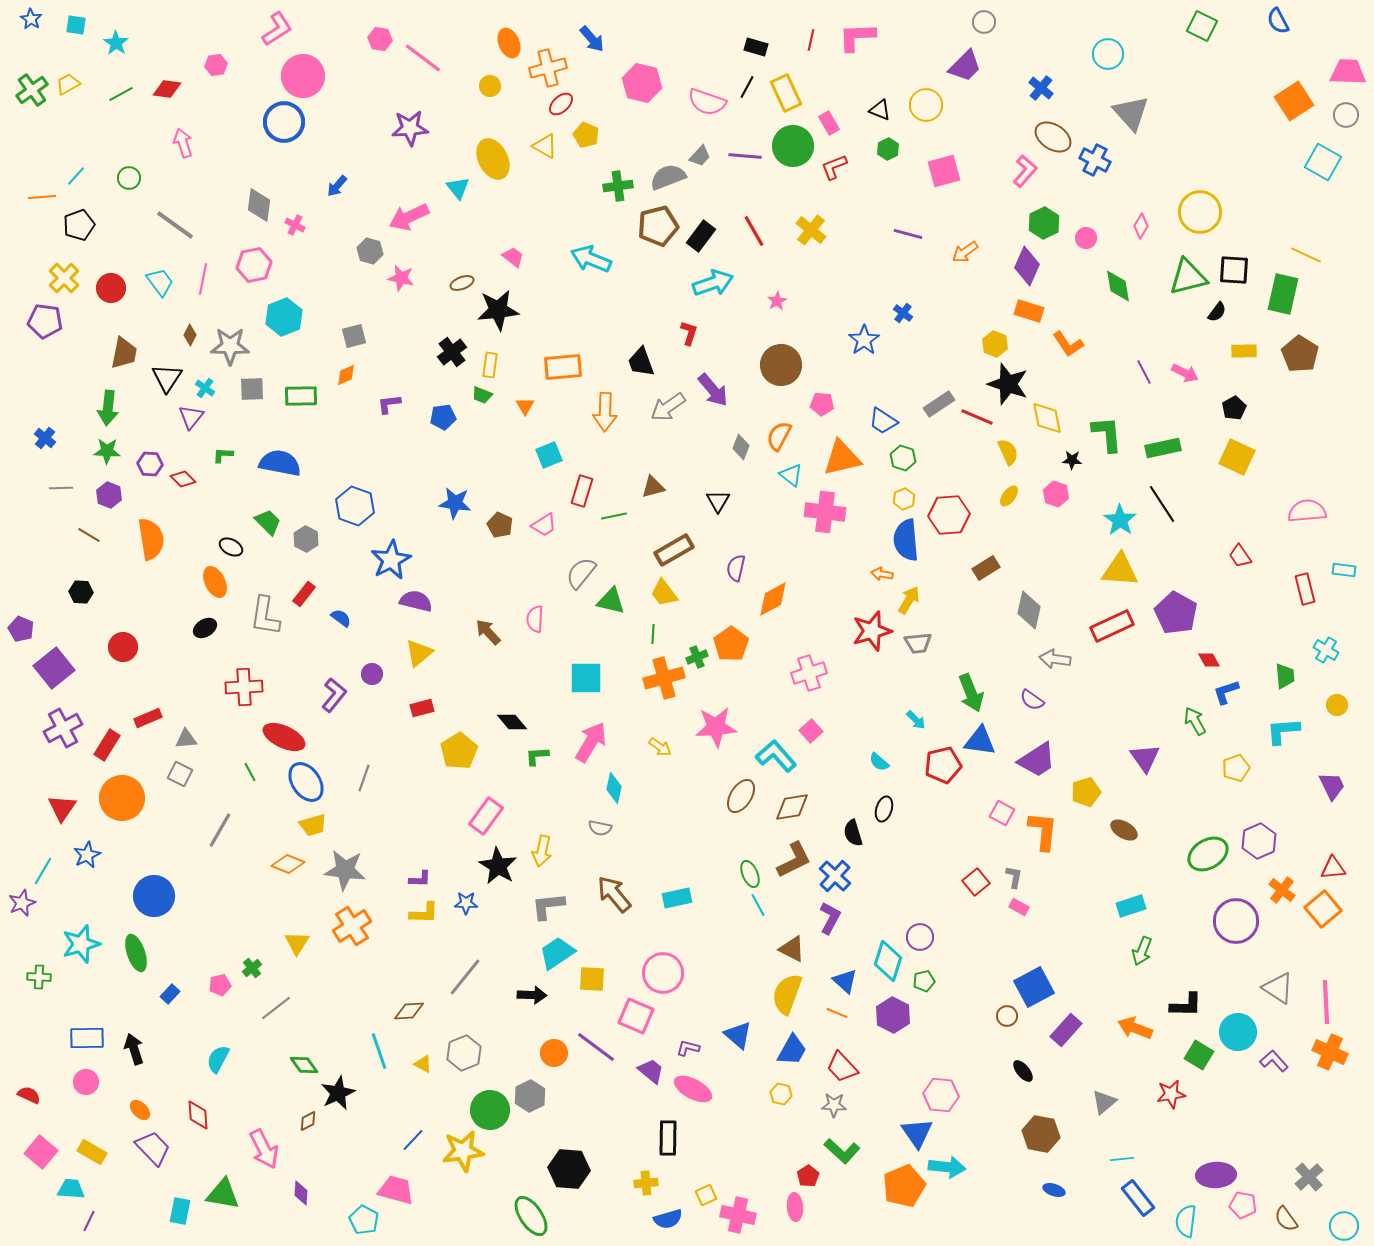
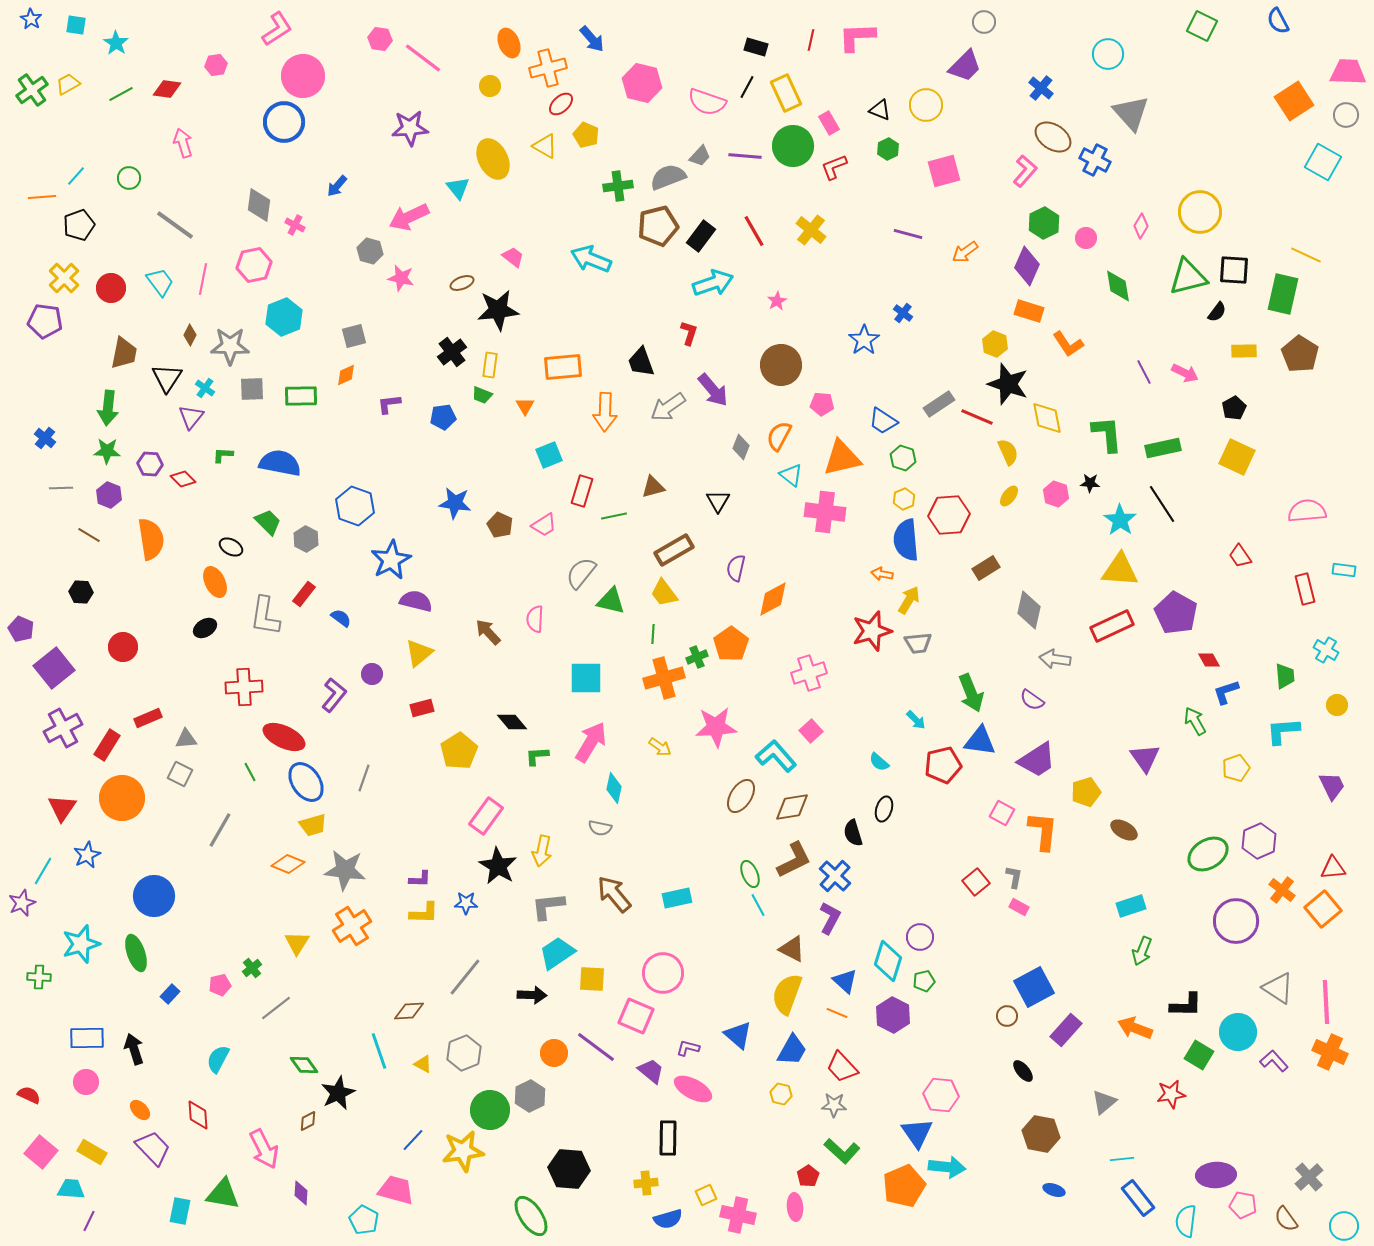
black star at (1072, 460): moved 18 px right, 23 px down
